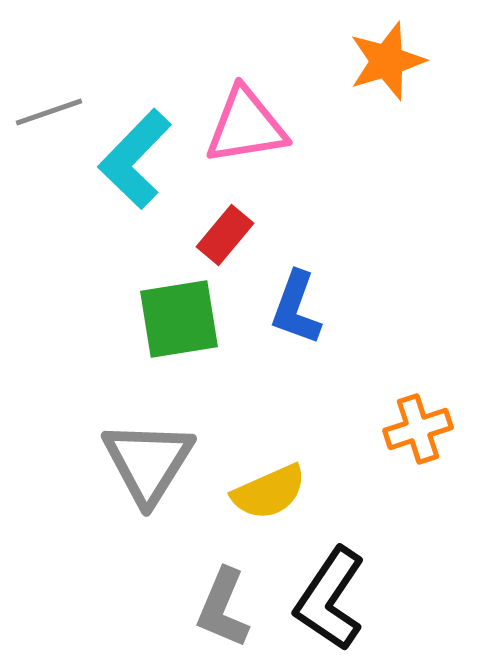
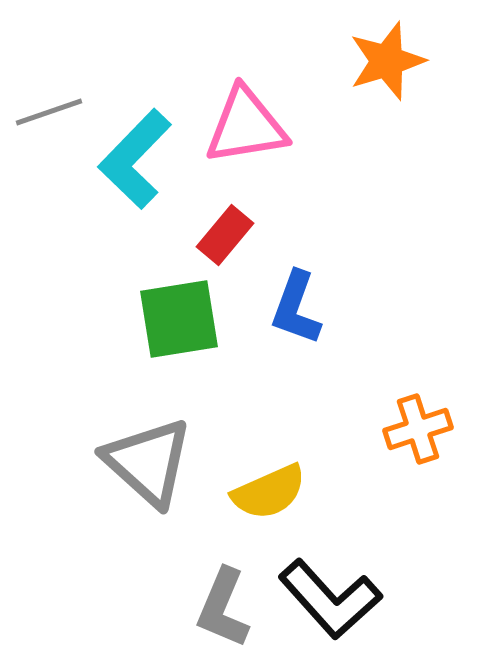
gray triangle: rotated 20 degrees counterclockwise
black L-shape: rotated 76 degrees counterclockwise
